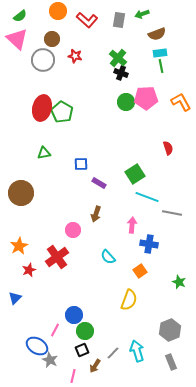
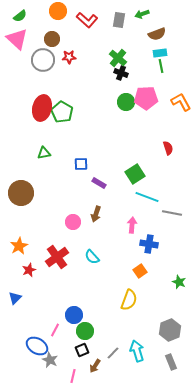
red star at (75, 56): moved 6 px left, 1 px down; rotated 16 degrees counterclockwise
pink circle at (73, 230): moved 8 px up
cyan semicircle at (108, 257): moved 16 px left
